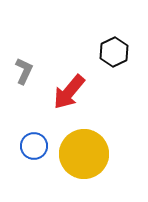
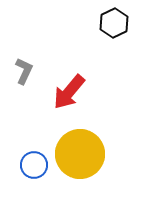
black hexagon: moved 29 px up
blue circle: moved 19 px down
yellow circle: moved 4 px left
